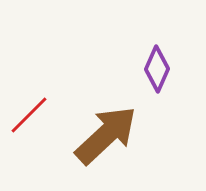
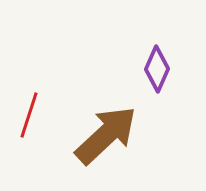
red line: rotated 27 degrees counterclockwise
